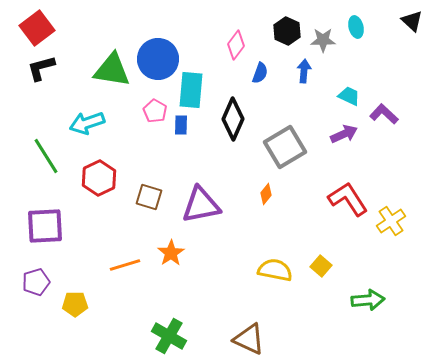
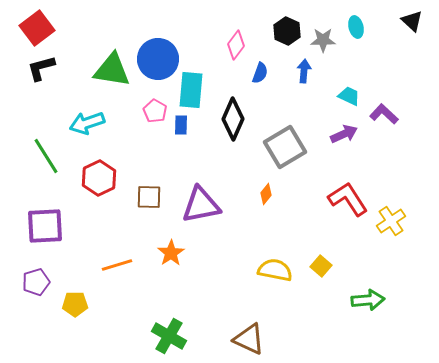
brown square: rotated 16 degrees counterclockwise
orange line: moved 8 px left
